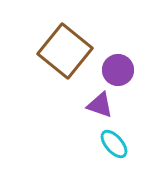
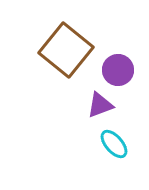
brown square: moved 1 px right, 1 px up
purple triangle: rotated 40 degrees counterclockwise
